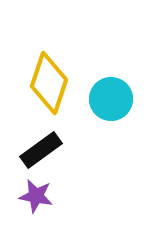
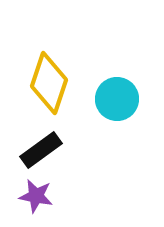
cyan circle: moved 6 px right
